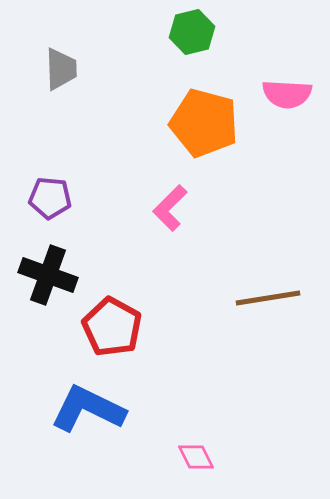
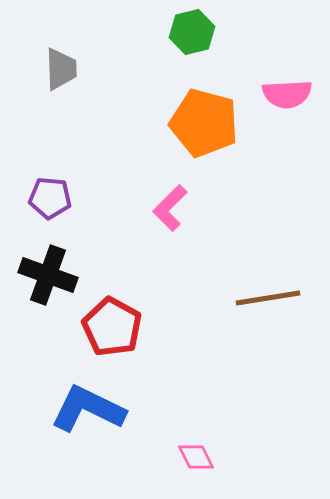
pink semicircle: rotated 6 degrees counterclockwise
